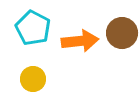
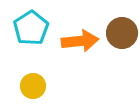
cyan pentagon: moved 2 px left; rotated 12 degrees clockwise
yellow circle: moved 7 px down
